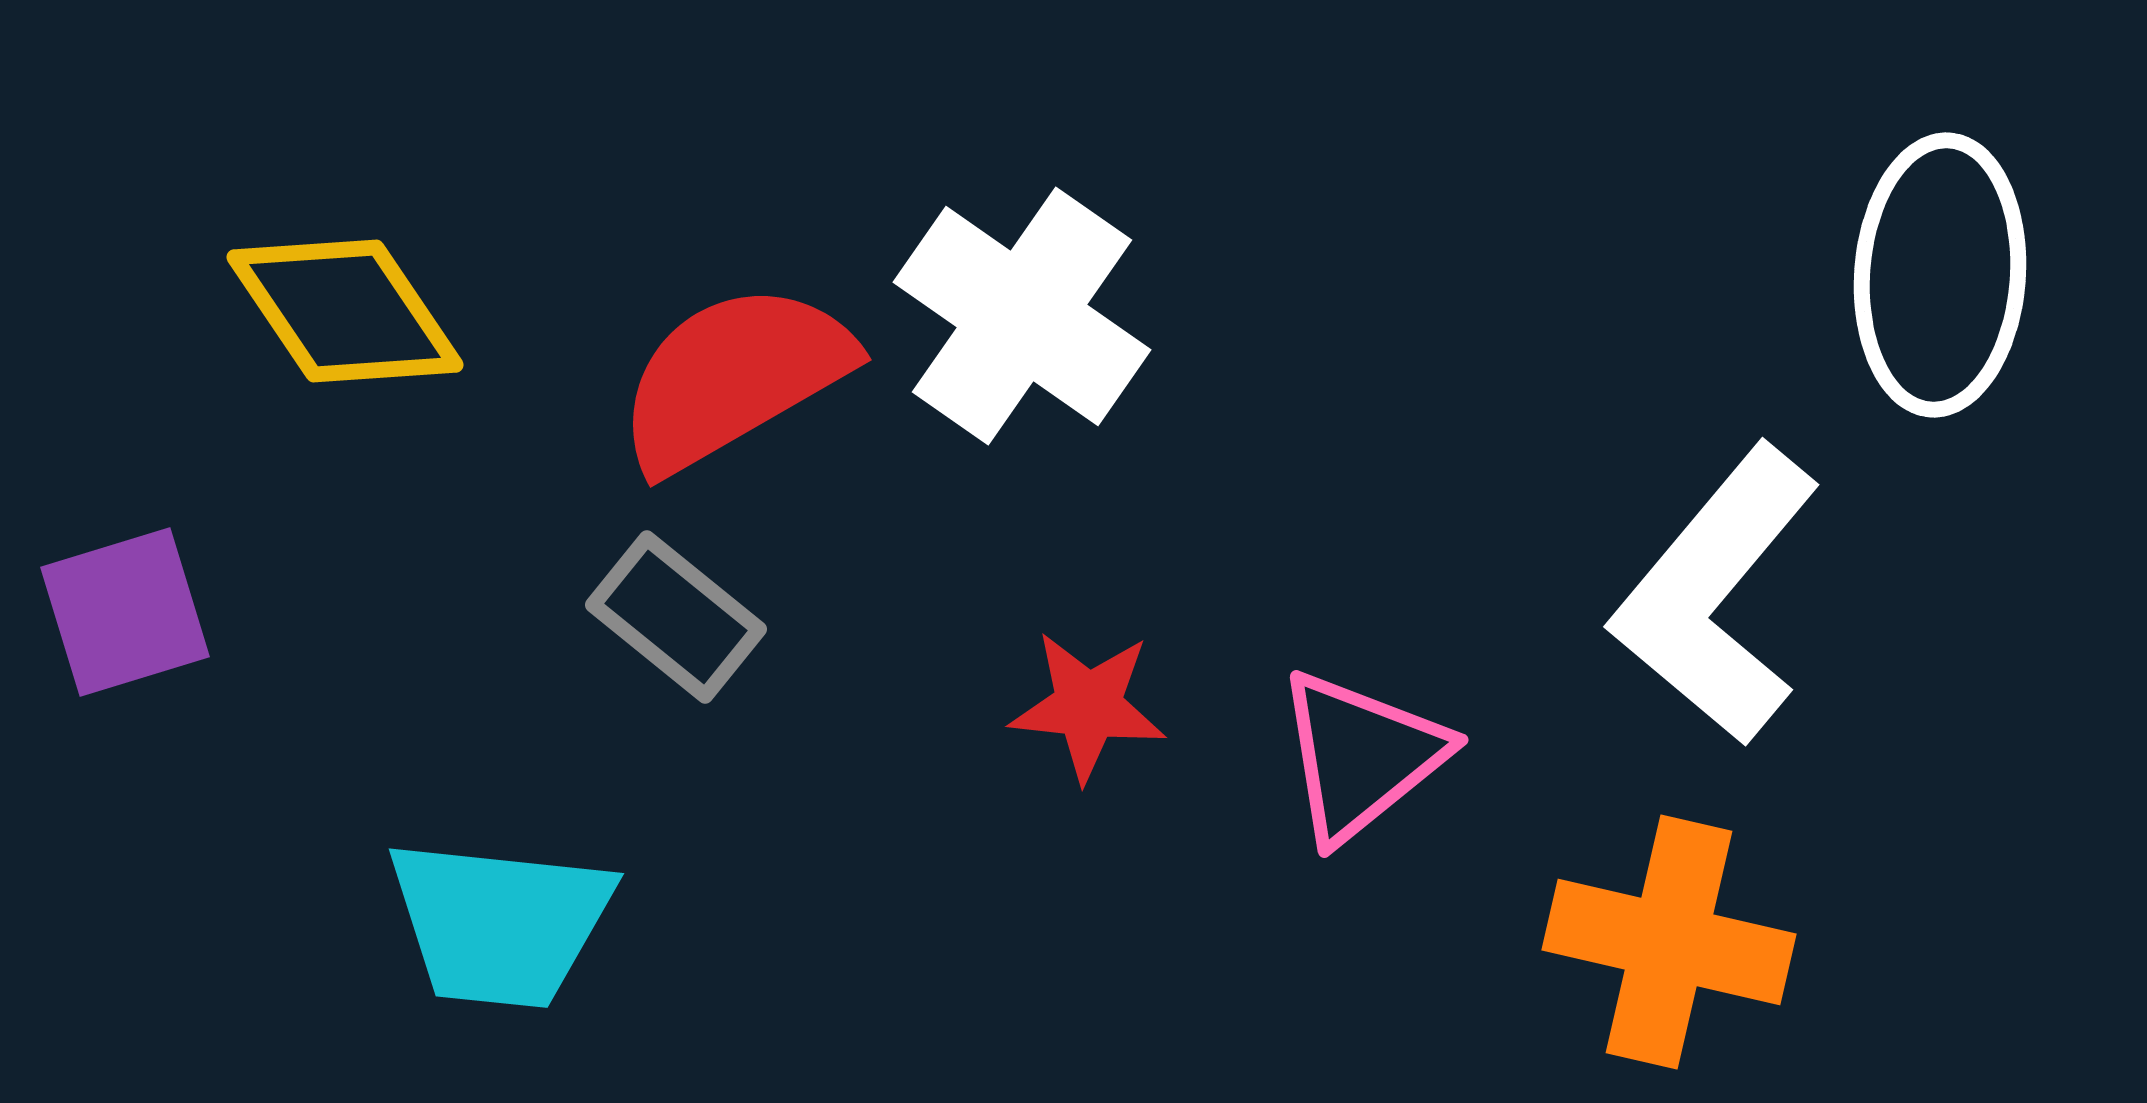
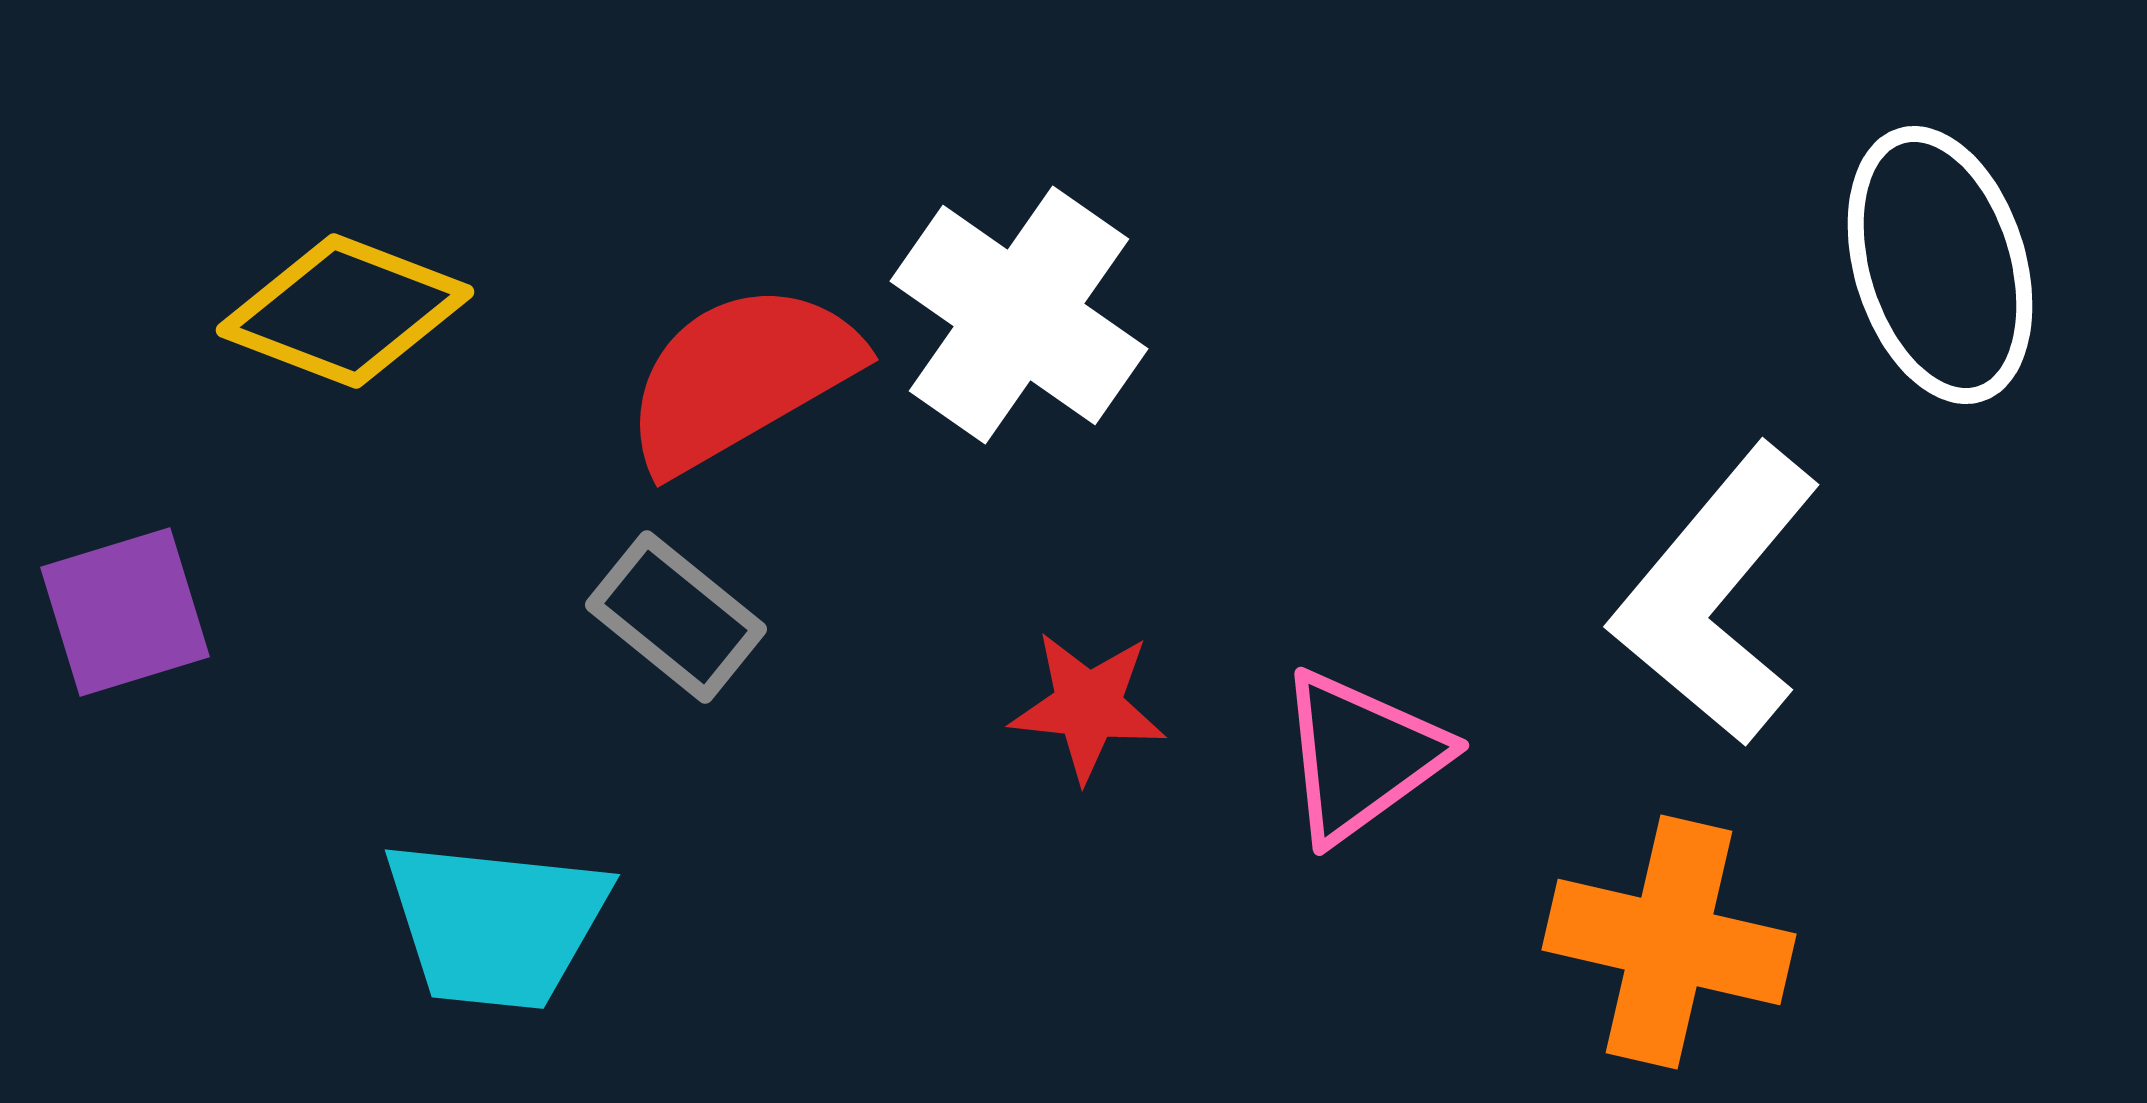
white ellipse: moved 10 px up; rotated 21 degrees counterclockwise
yellow diamond: rotated 35 degrees counterclockwise
white cross: moved 3 px left, 1 px up
red semicircle: moved 7 px right
pink triangle: rotated 3 degrees clockwise
cyan trapezoid: moved 4 px left, 1 px down
